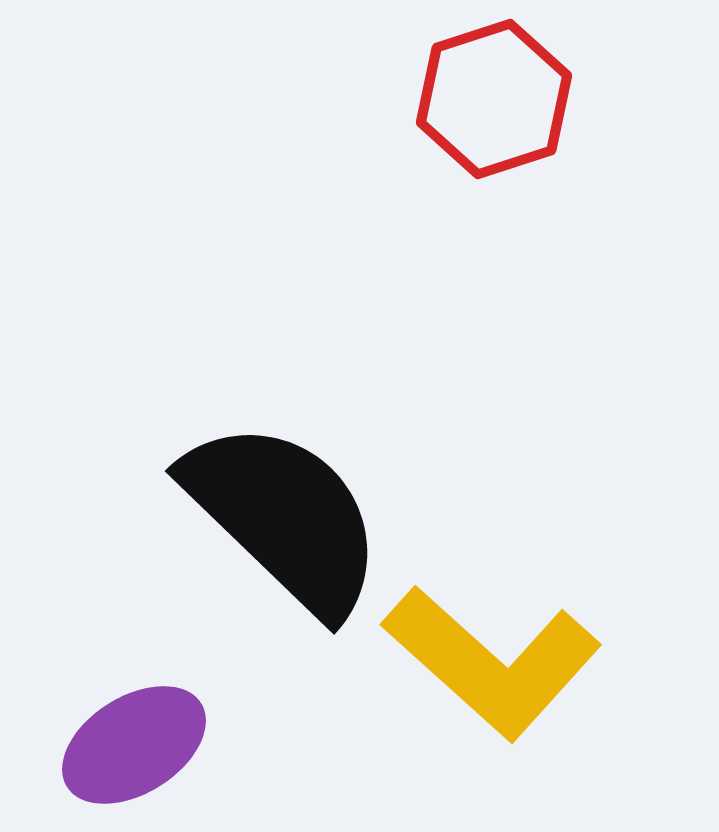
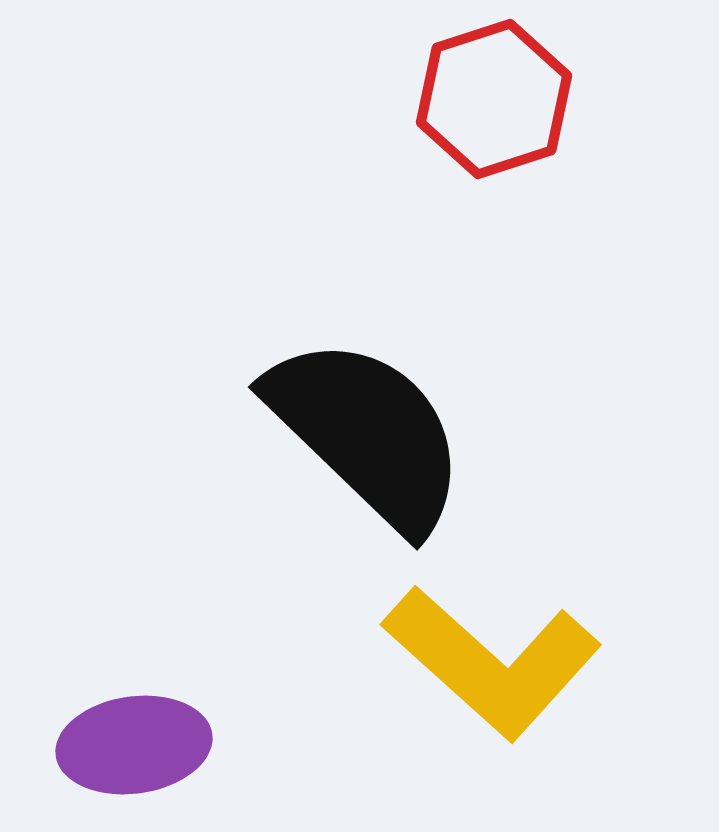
black semicircle: moved 83 px right, 84 px up
purple ellipse: rotated 24 degrees clockwise
